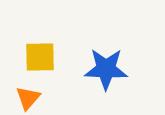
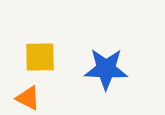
orange triangle: rotated 44 degrees counterclockwise
